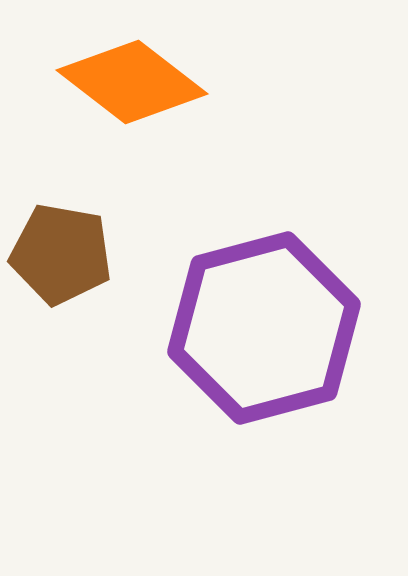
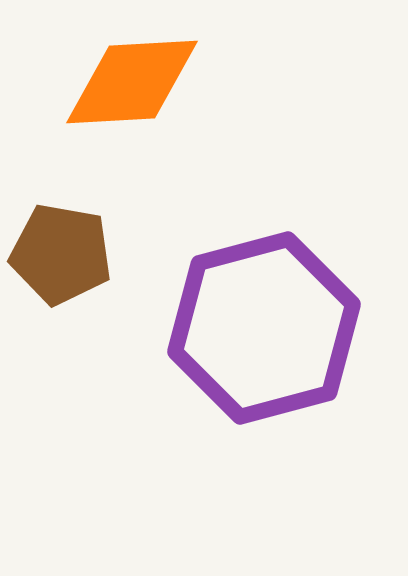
orange diamond: rotated 41 degrees counterclockwise
